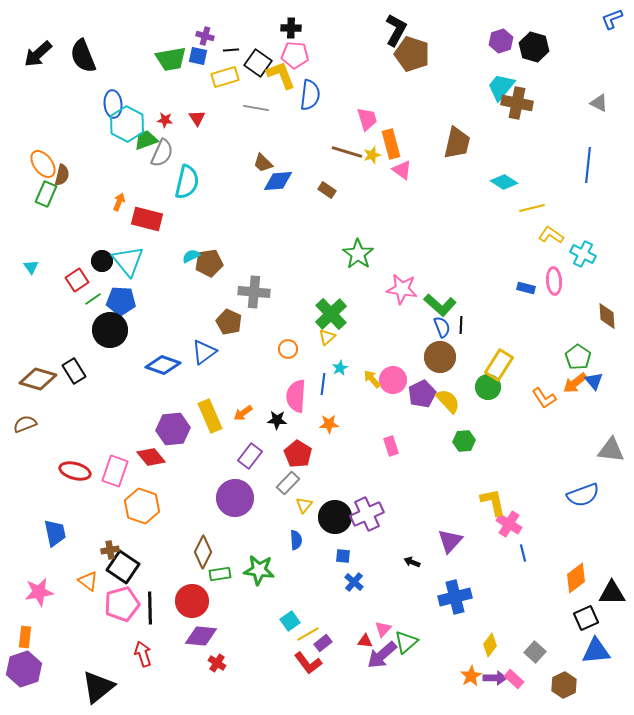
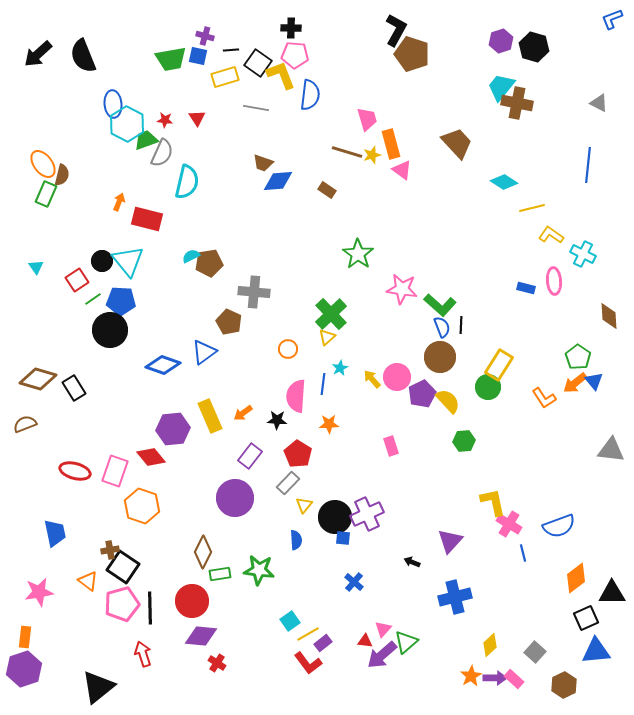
brown trapezoid at (457, 143): rotated 56 degrees counterclockwise
brown trapezoid at (263, 163): rotated 25 degrees counterclockwise
cyan triangle at (31, 267): moved 5 px right
brown diamond at (607, 316): moved 2 px right
black rectangle at (74, 371): moved 17 px down
pink circle at (393, 380): moved 4 px right, 3 px up
blue semicircle at (583, 495): moved 24 px left, 31 px down
blue square at (343, 556): moved 18 px up
yellow diamond at (490, 645): rotated 10 degrees clockwise
